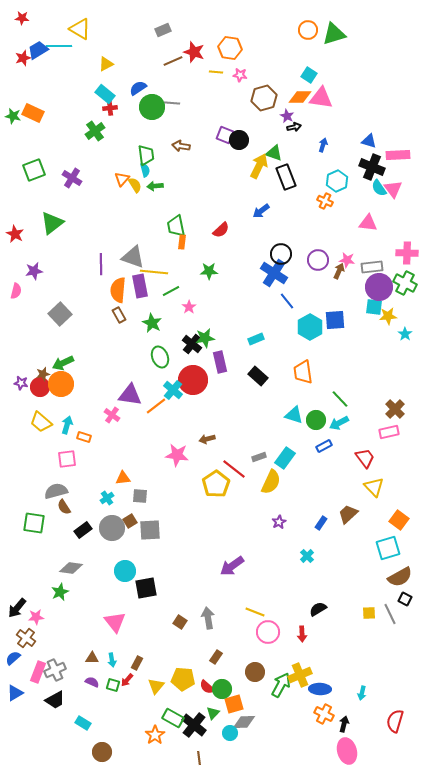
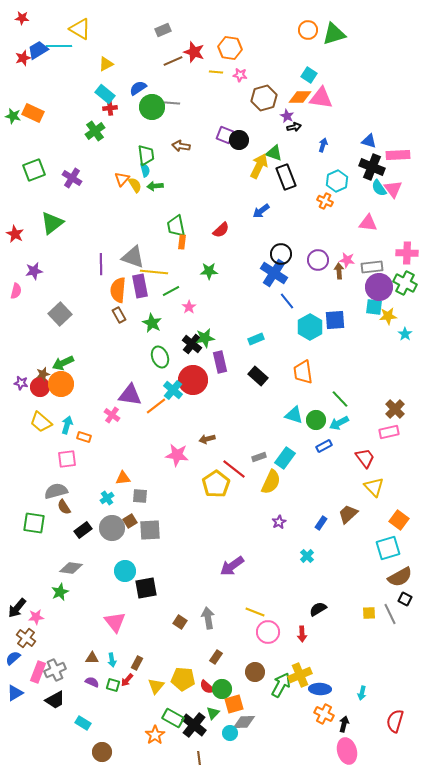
brown arrow at (339, 271): rotated 28 degrees counterclockwise
